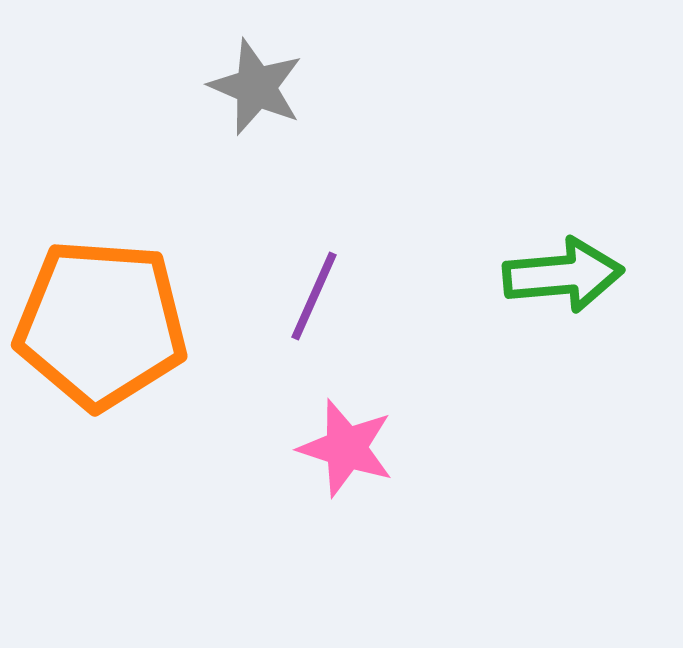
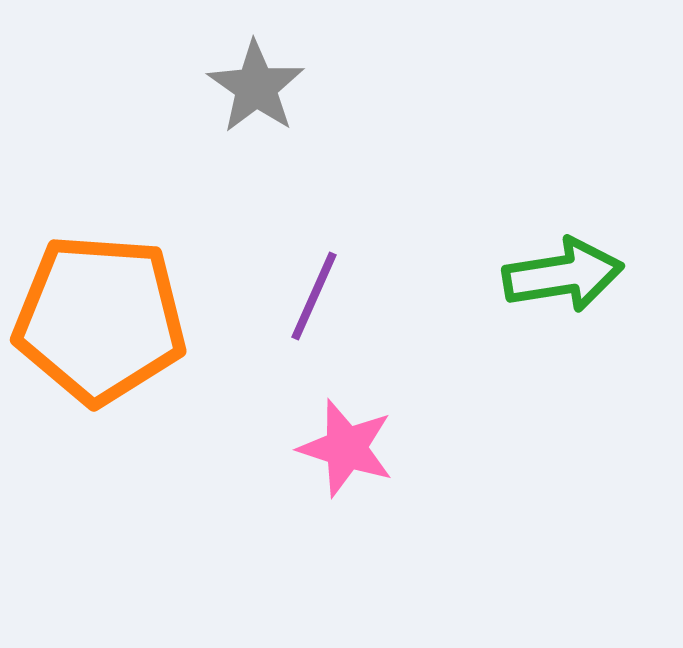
gray star: rotated 12 degrees clockwise
green arrow: rotated 4 degrees counterclockwise
orange pentagon: moved 1 px left, 5 px up
